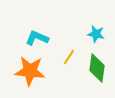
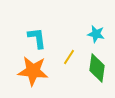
cyan L-shape: rotated 60 degrees clockwise
orange star: moved 3 px right
